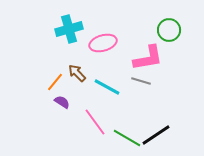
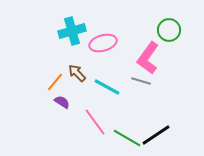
cyan cross: moved 3 px right, 2 px down
pink L-shape: rotated 136 degrees clockwise
